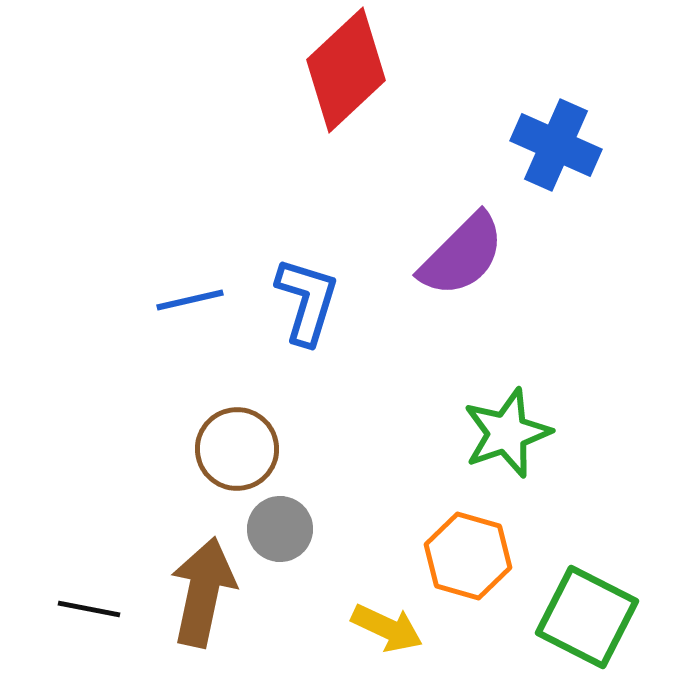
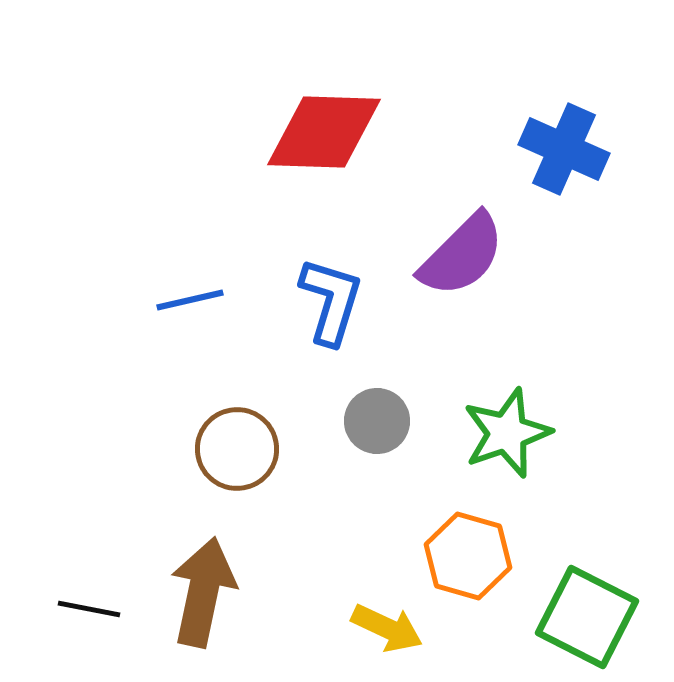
red diamond: moved 22 px left, 62 px down; rotated 45 degrees clockwise
blue cross: moved 8 px right, 4 px down
blue L-shape: moved 24 px right
gray circle: moved 97 px right, 108 px up
